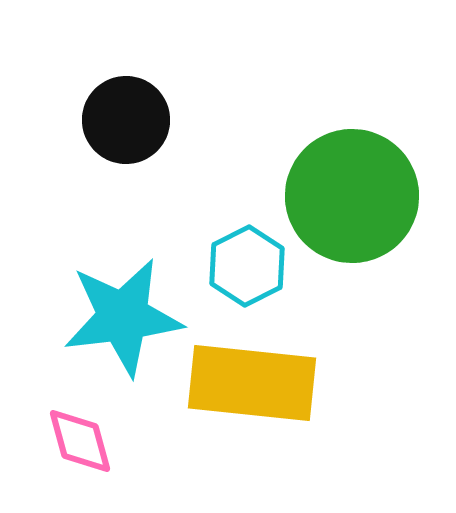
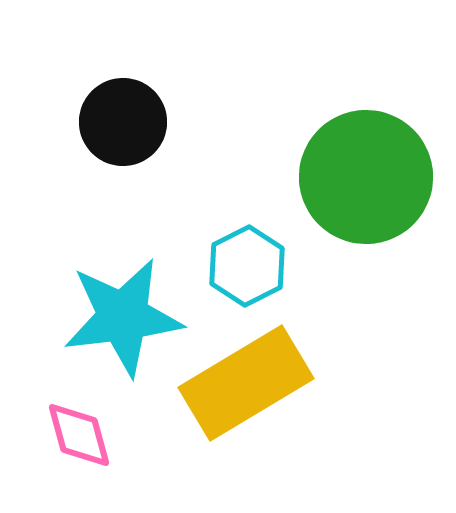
black circle: moved 3 px left, 2 px down
green circle: moved 14 px right, 19 px up
yellow rectangle: moved 6 px left; rotated 37 degrees counterclockwise
pink diamond: moved 1 px left, 6 px up
